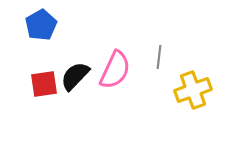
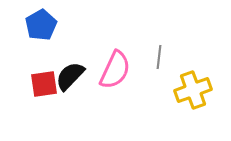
black semicircle: moved 5 px left
